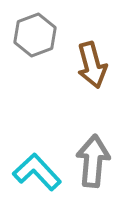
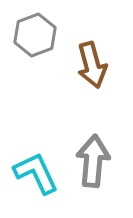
cyan L-shape: moved 1 px left, 1 px down; rotated 18 degrees clockwise
